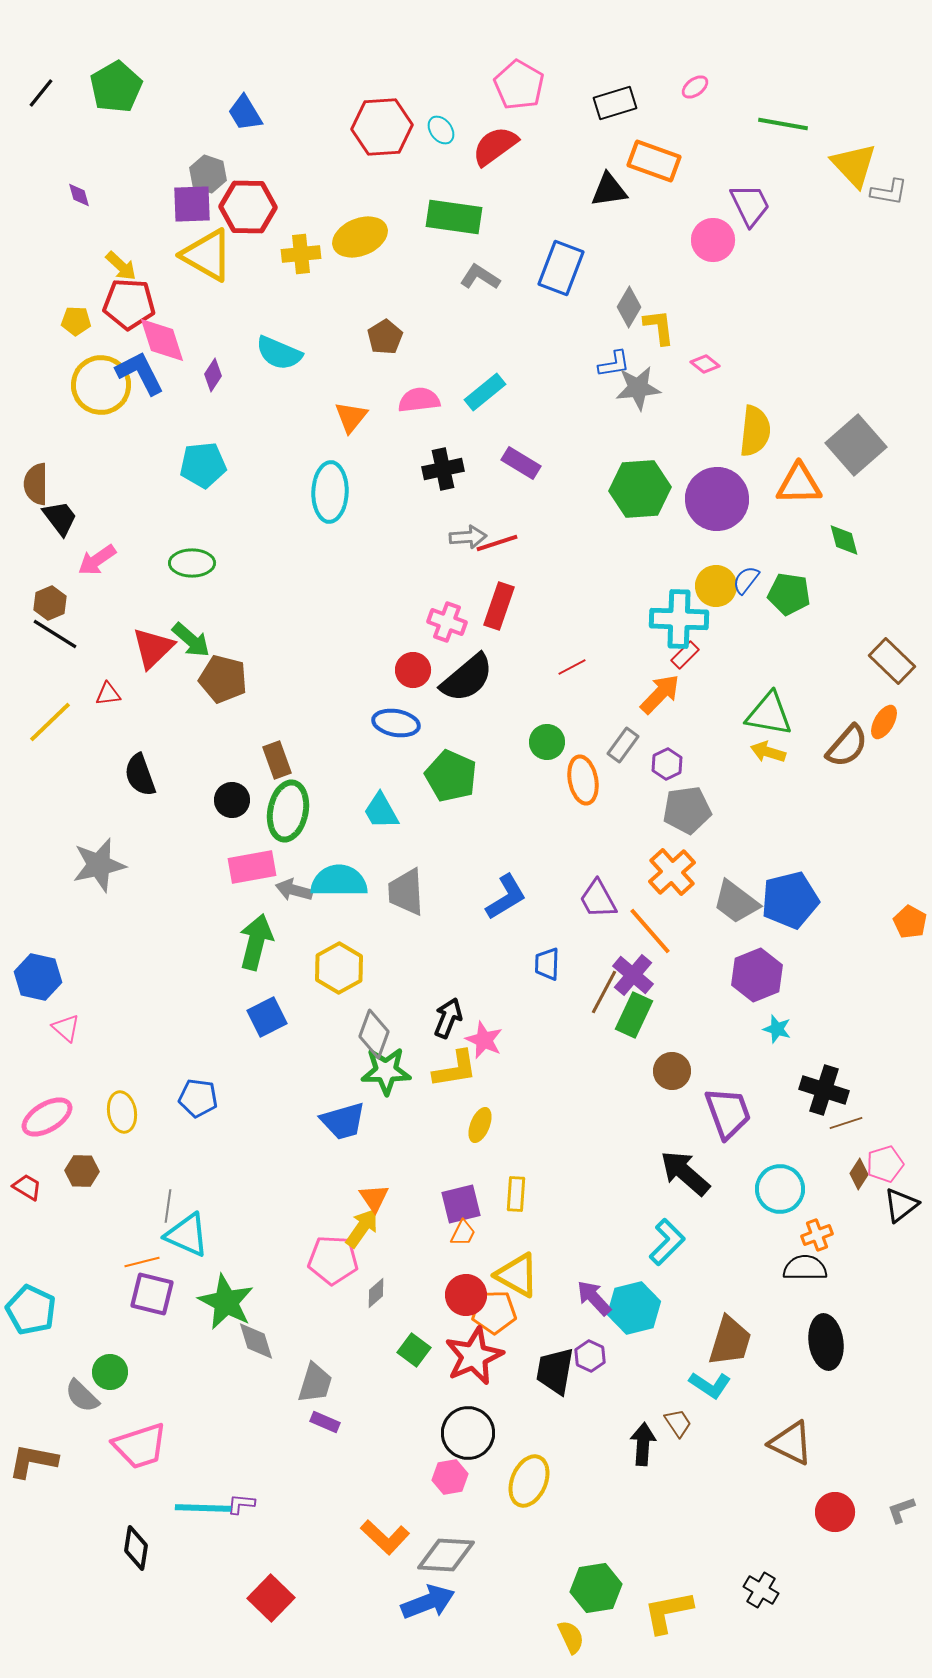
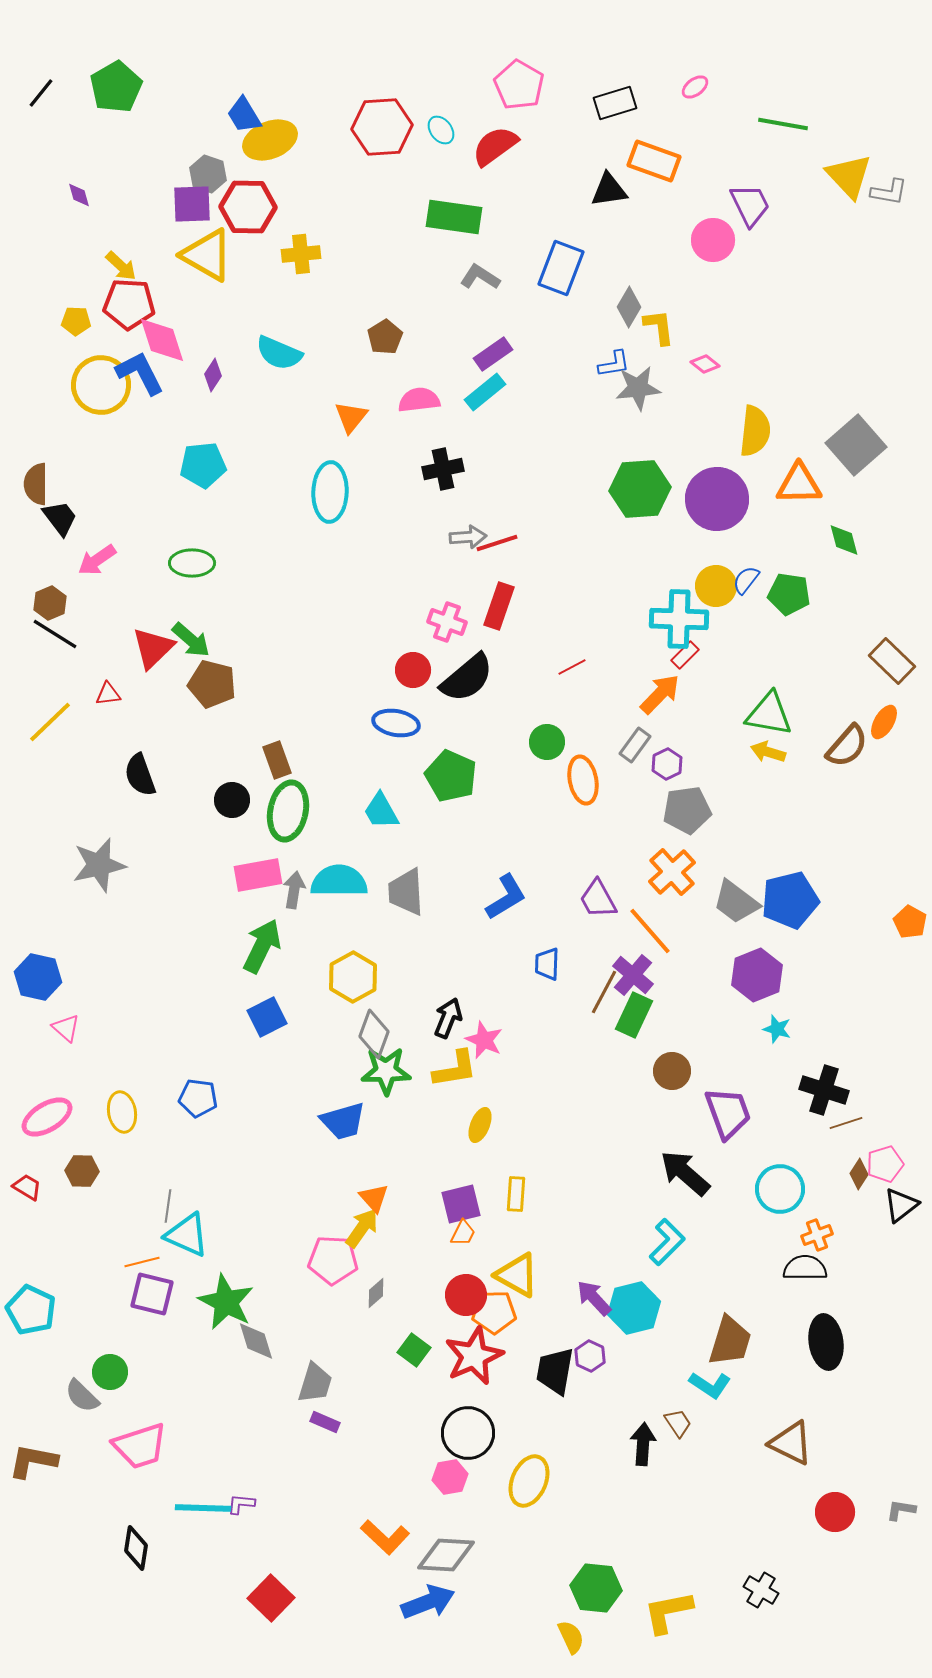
blue trapezoid at (245, 113): moved 1 px left, 2 px down
yellow triangle at (854, 165): moved 5 px left, 11 px down
yellow ellipse at (360, 237): moved 90 px left, 97 px up
purple rectangle at (521, 463): moved 28 px left, 109 px up; rotated 66 degrees counterclockwise
brown pentagon at (223, 679): moved 11 px left, 5 px down
gray rectangle at (623, 745): moved 12 px right
pink rectangle at (252, 867): moved 6 px right, 8 px down
gray arrow at (294, 890): rotated 84 degrees clockwise
green arrow at (256, 942): moved 6 px right, 4 px down; rotated 12 degrees clockwise
yellow hexagon at (339, 968): moved 14 px right, 9 px down
orange triangle at (374, 1198): rotated 8 degrees counterclockwise
gray L-shape at (901, 1510): rotated 28 degrees clockwise
green hexagon at (596, 1588): rotated 15 degrees clockwise
